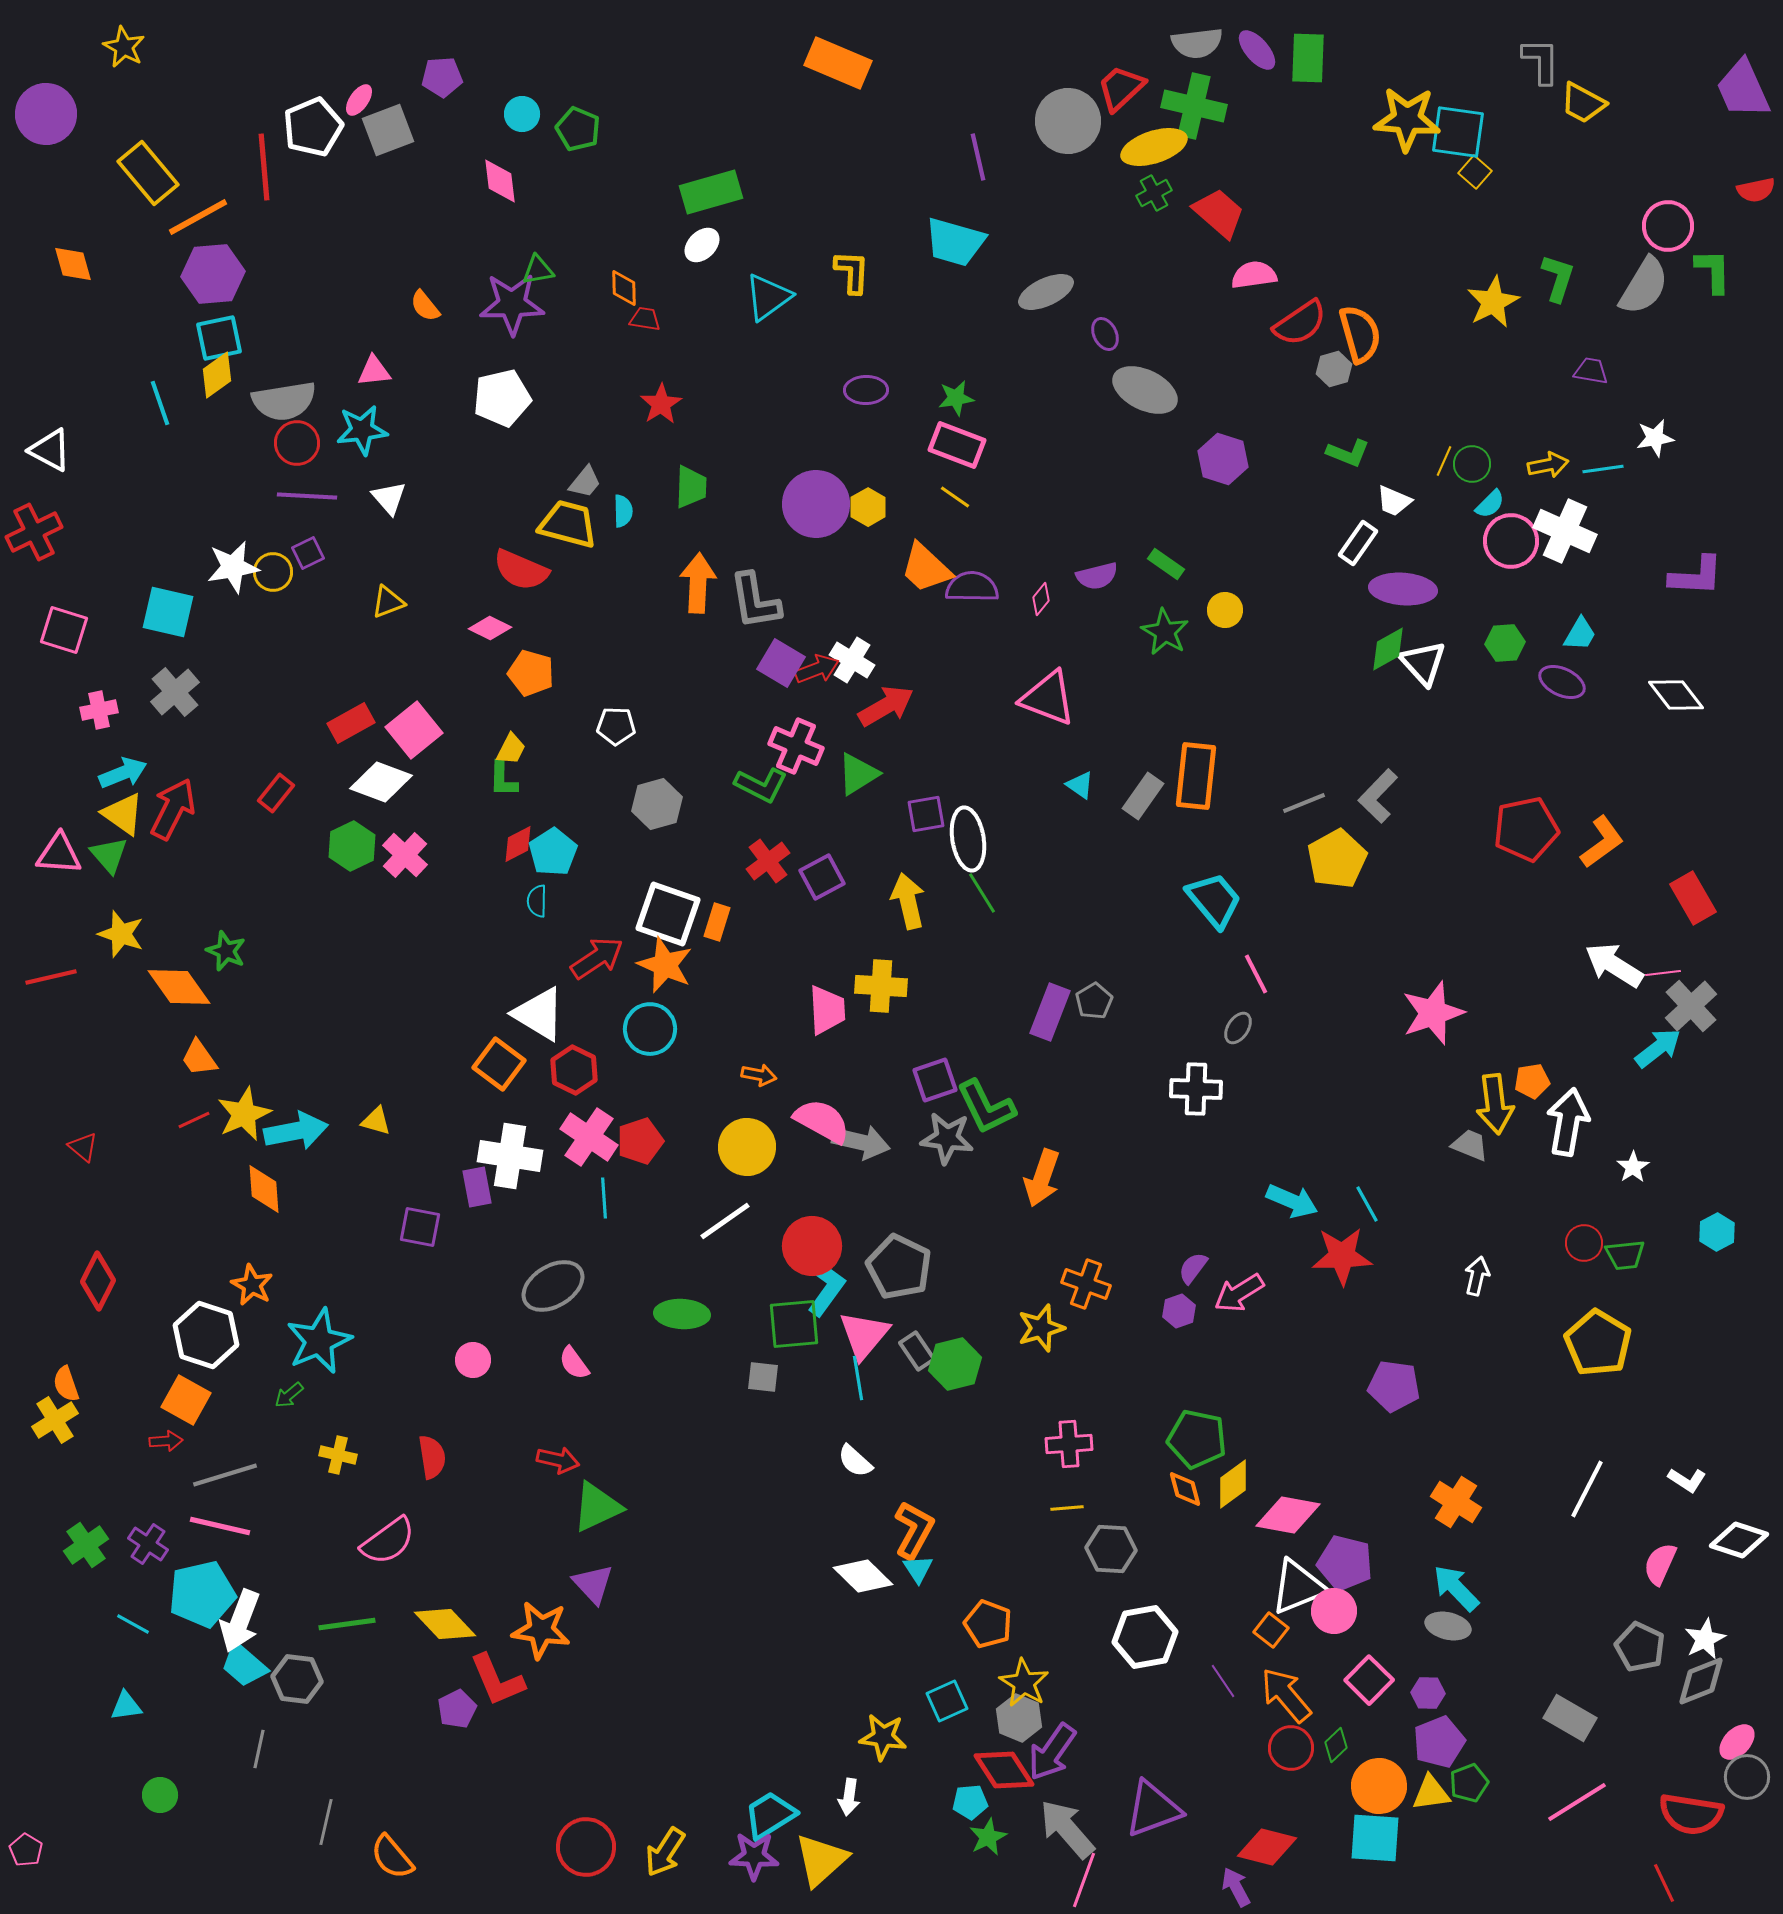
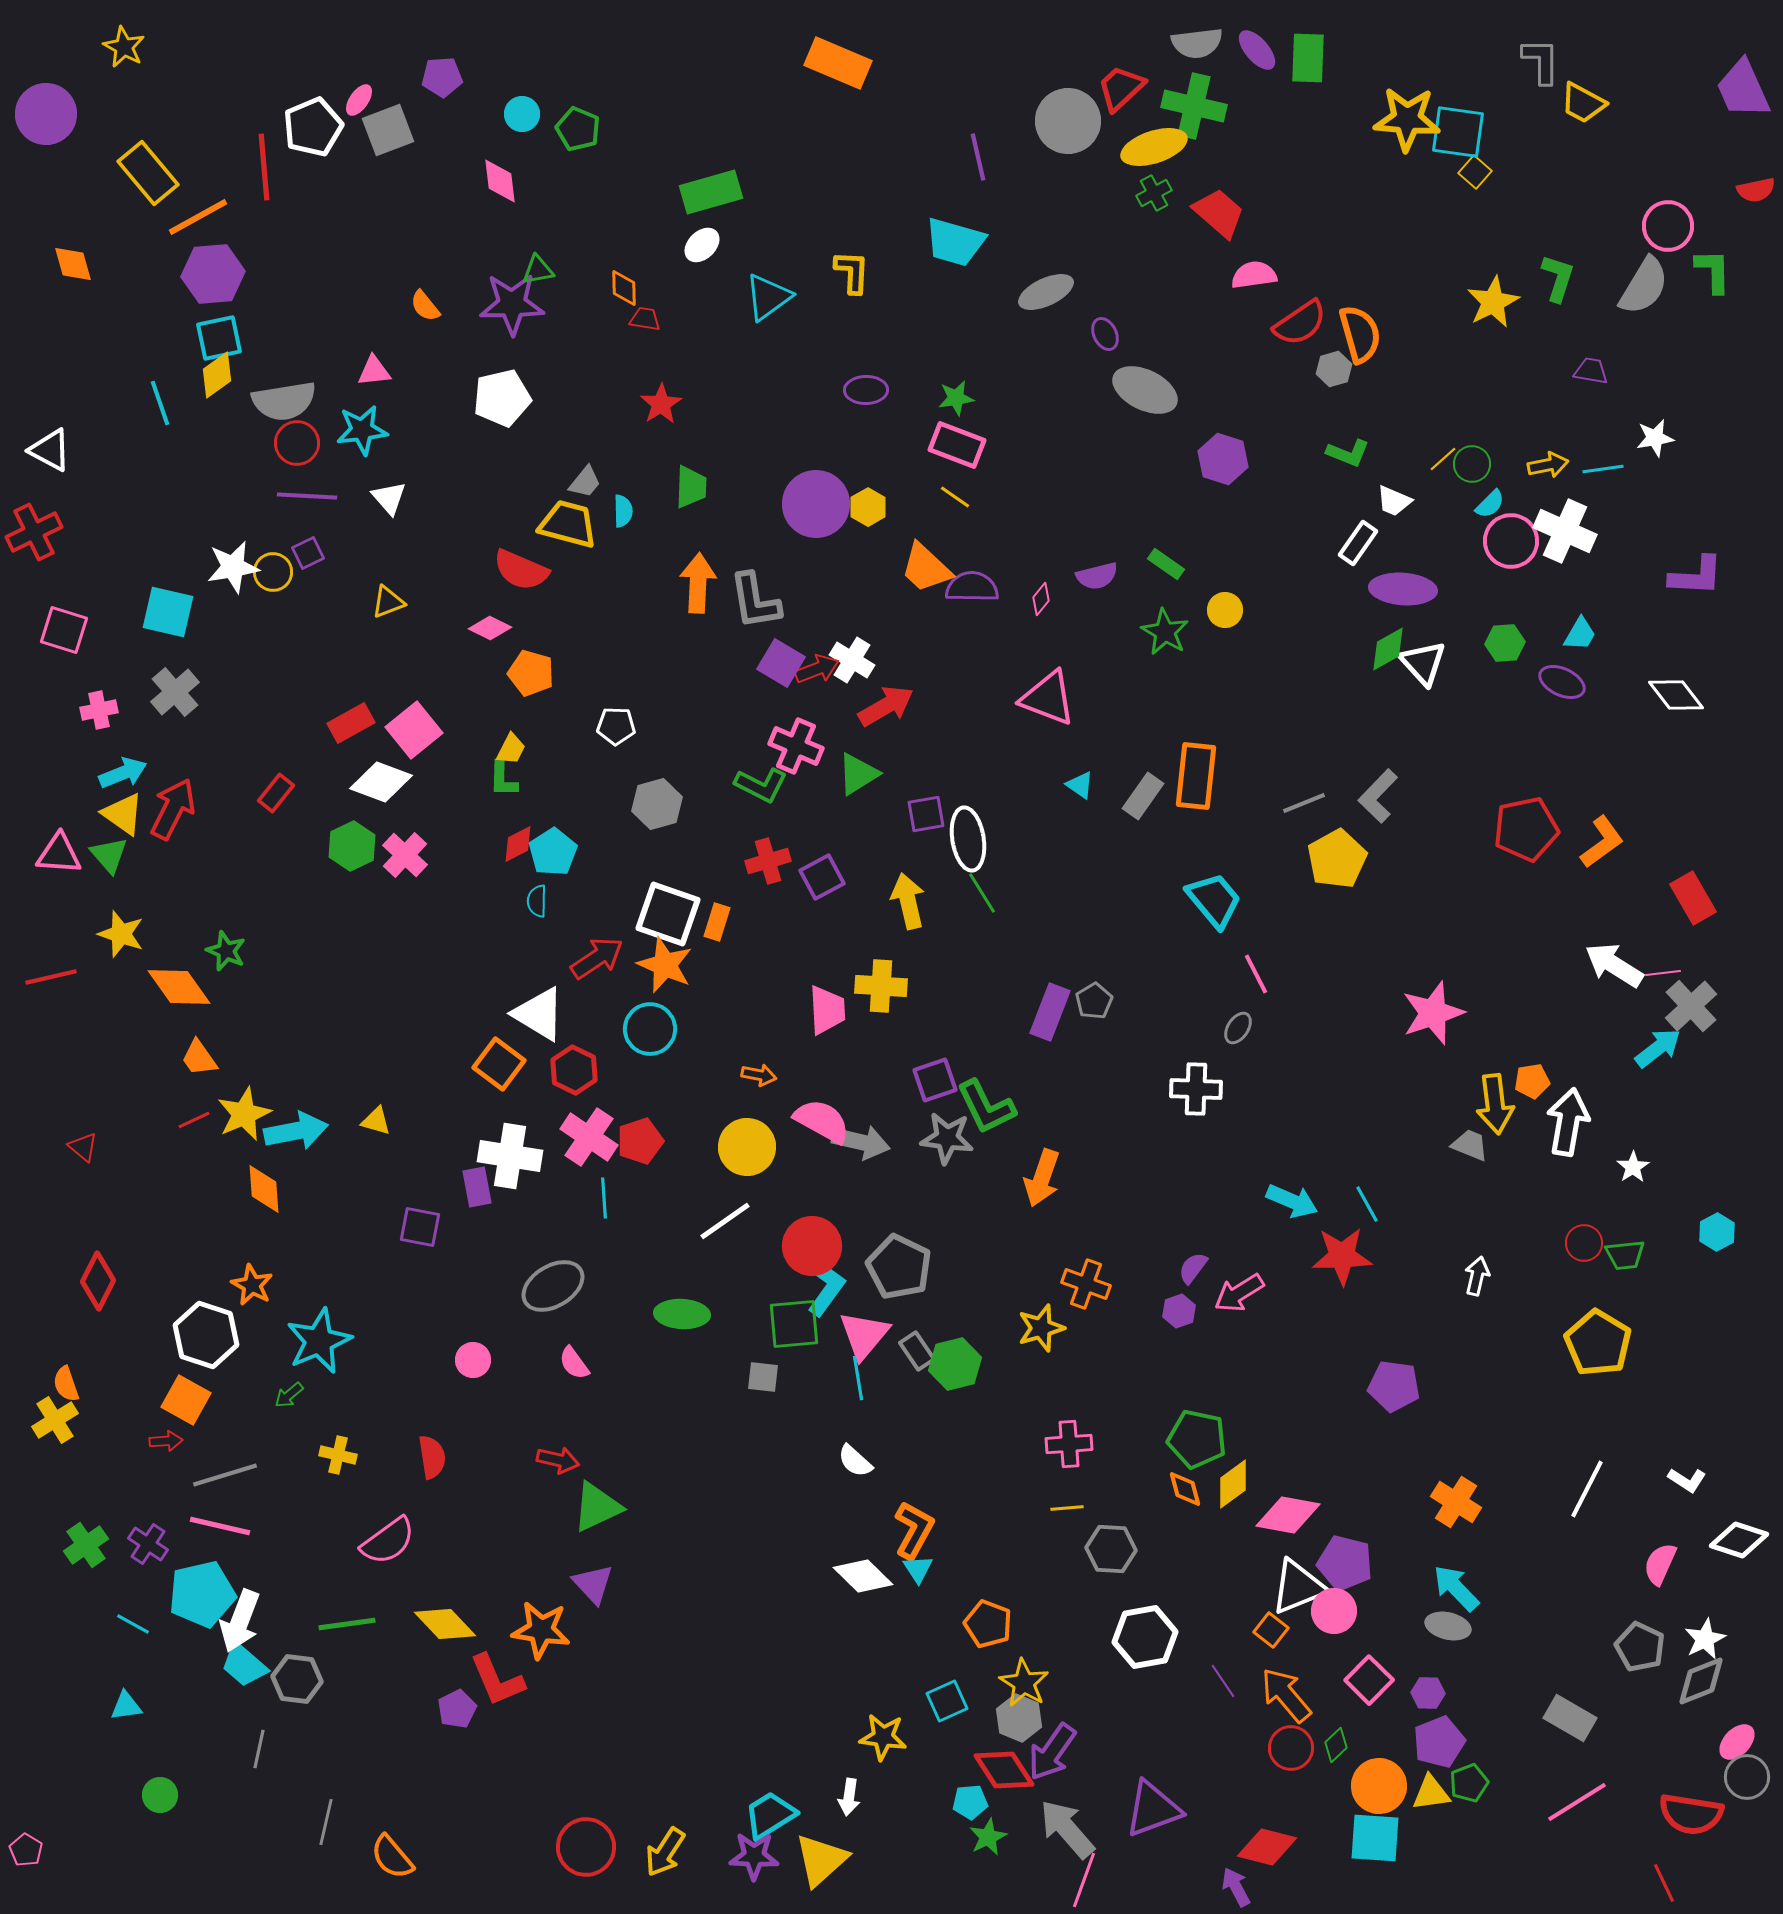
yellow line at (1444, 461): moved 1 px left, 2 px up; rotated 24 degrees clockwise
red cross at (768, 861): rotated 21 degrees clockwise
